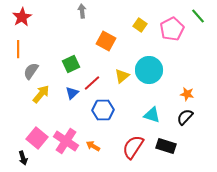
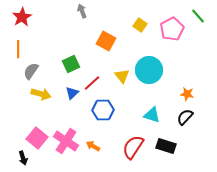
gray arrow: rotated 16 degrees counterclockwise
yellow triangle: rotated 28 degrees counterclockwise
yellow arrow: rotated 66 degrees clockwise
